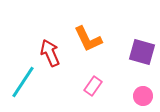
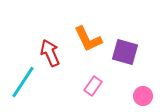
purple square: moved 17 px left
